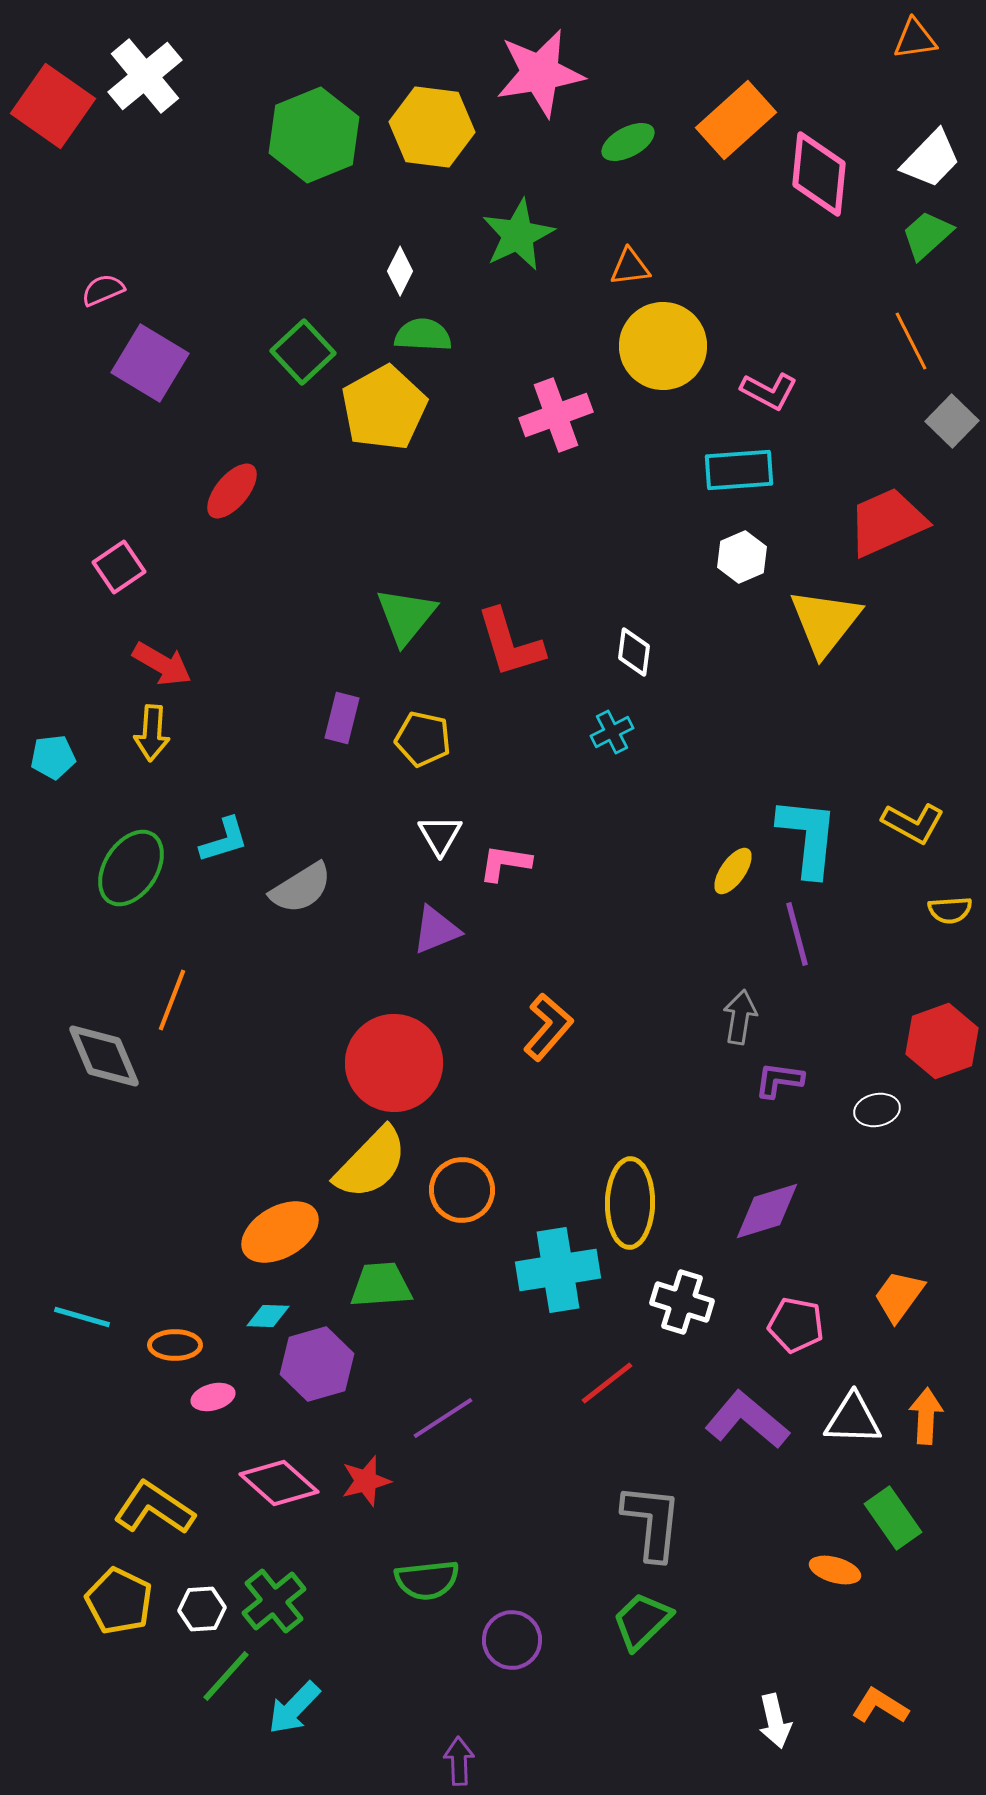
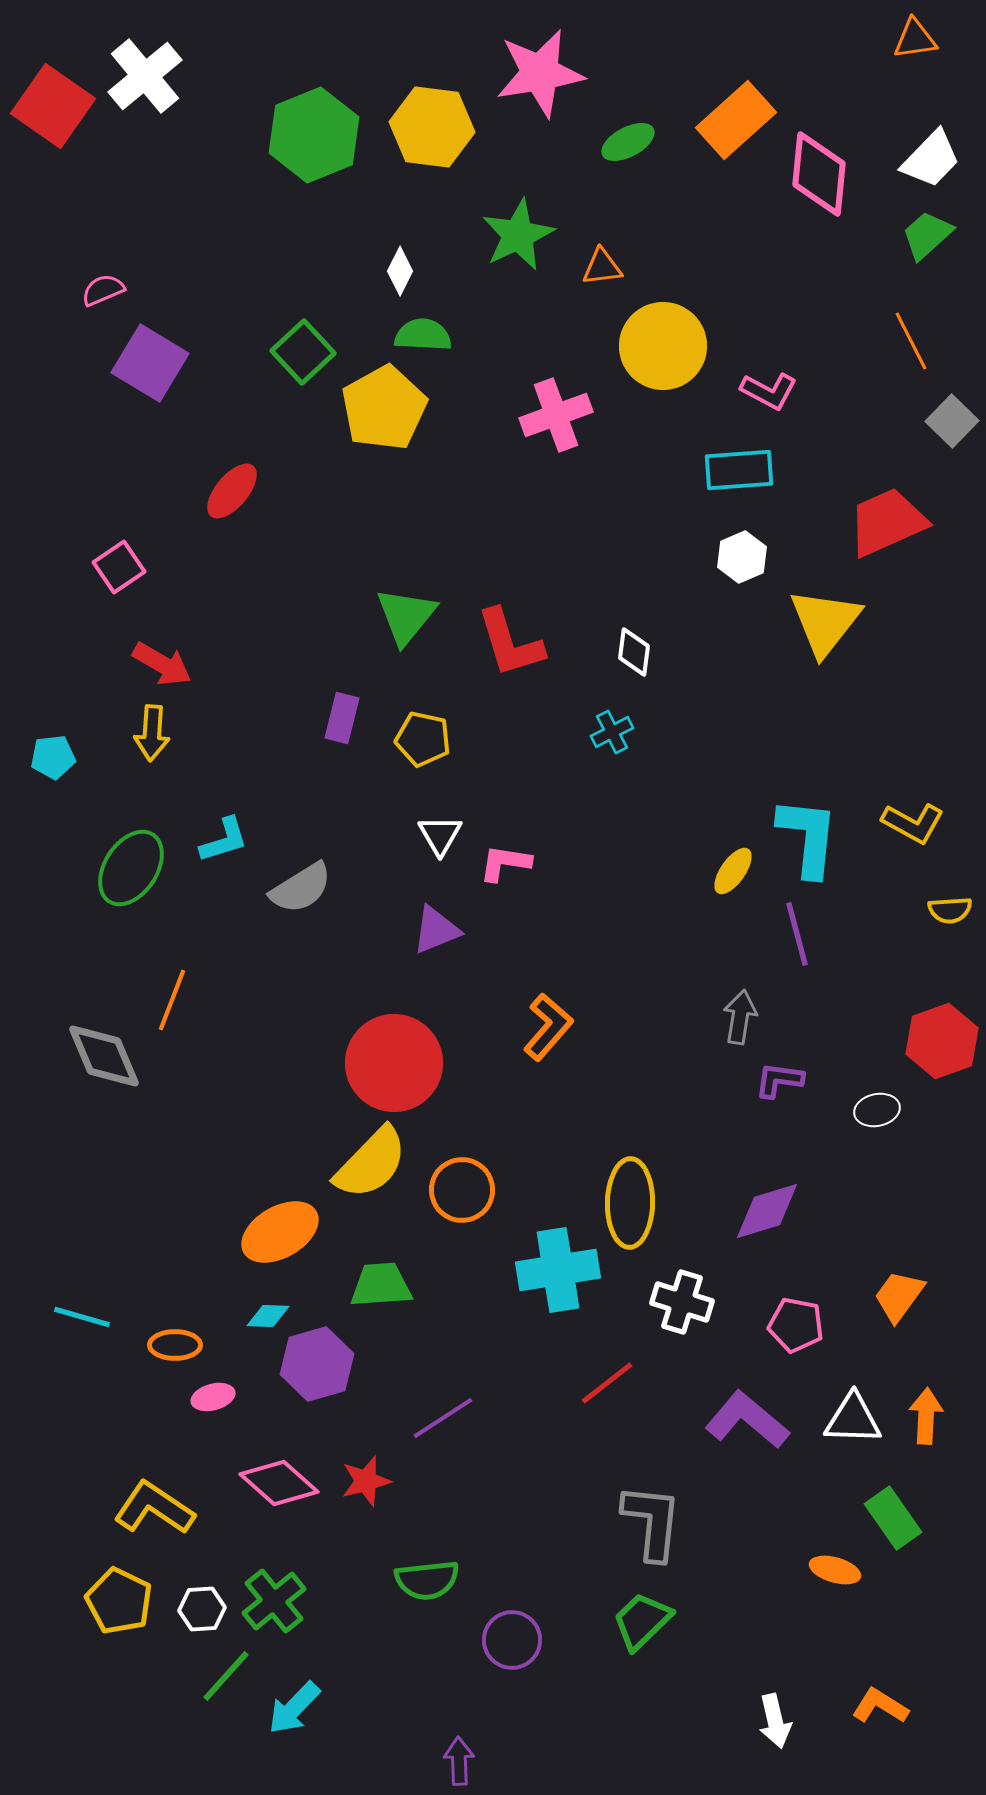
orange triangle at (630, 267): moved 28 px left
